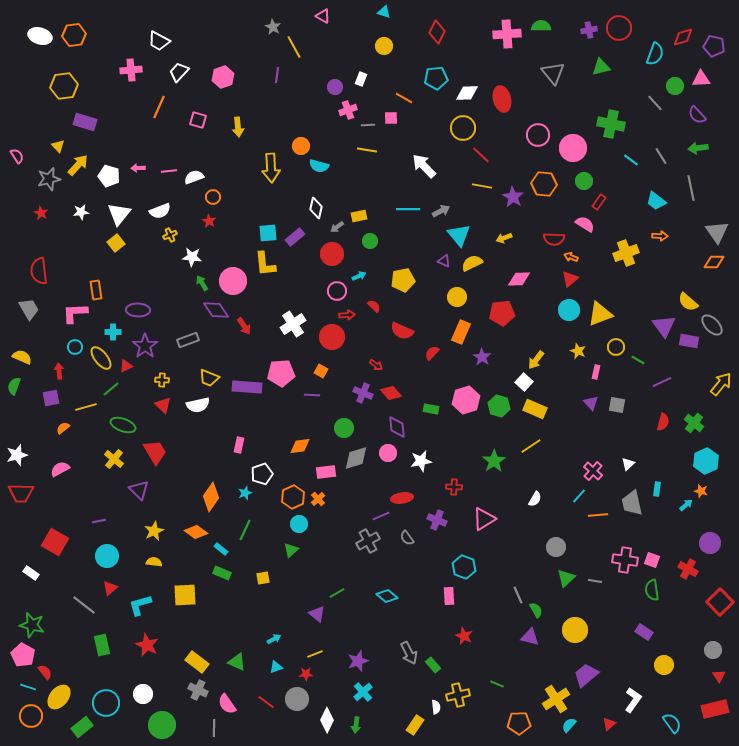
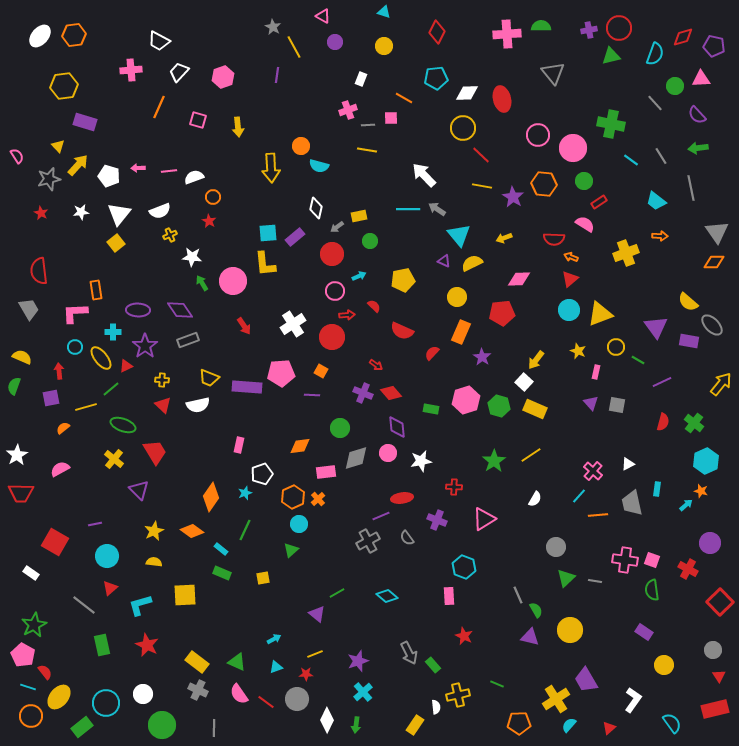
white ellipse at (40, 36): rotated 65 degrees counterclockwise
green triangle at (601, 67): moved 10 px right, 11 px up
purple circle at (335, 87): moved 45 px up
white arrow at (424, 166): moved 9 px down
red rectangle at (599, 202): rotated 21 degrees clockwise
gray arrow at (441, 211): moved 4 px left, 2 px up; rotated 120 degrees counterclockwise
pink circle at (337, 291): moved 2 px left
purple diamond at (216, 310): moved 36 px left
purple triangle at (664, 326): moved 8 px left, 1 px down
green circle at (344, 428): moved 4 px left
yellow line at (531, 446): moved 9 px down
white star at (17, 455): rotated 15 degrees counterclockwise
white triangle at (628, 464): rotated 16 degrees clockwise
purple line at (99, 521): moved 4 px left, 3 px down
orange diamond at (196, 532): moved 4 px left, 1 px up
green star at (32, 625): moved 2 px right; rotated 30 degrees clockwise
yellow circle at (575, 630): moved 5 px left
purple trapezoid at (586, 675): moved 5 px down; rotated 80 degrees counterclockwise
pink semicircle at (227, 704): moved 12 px right, 10 px up
red triangle at (609, 724): moved 4 px down
